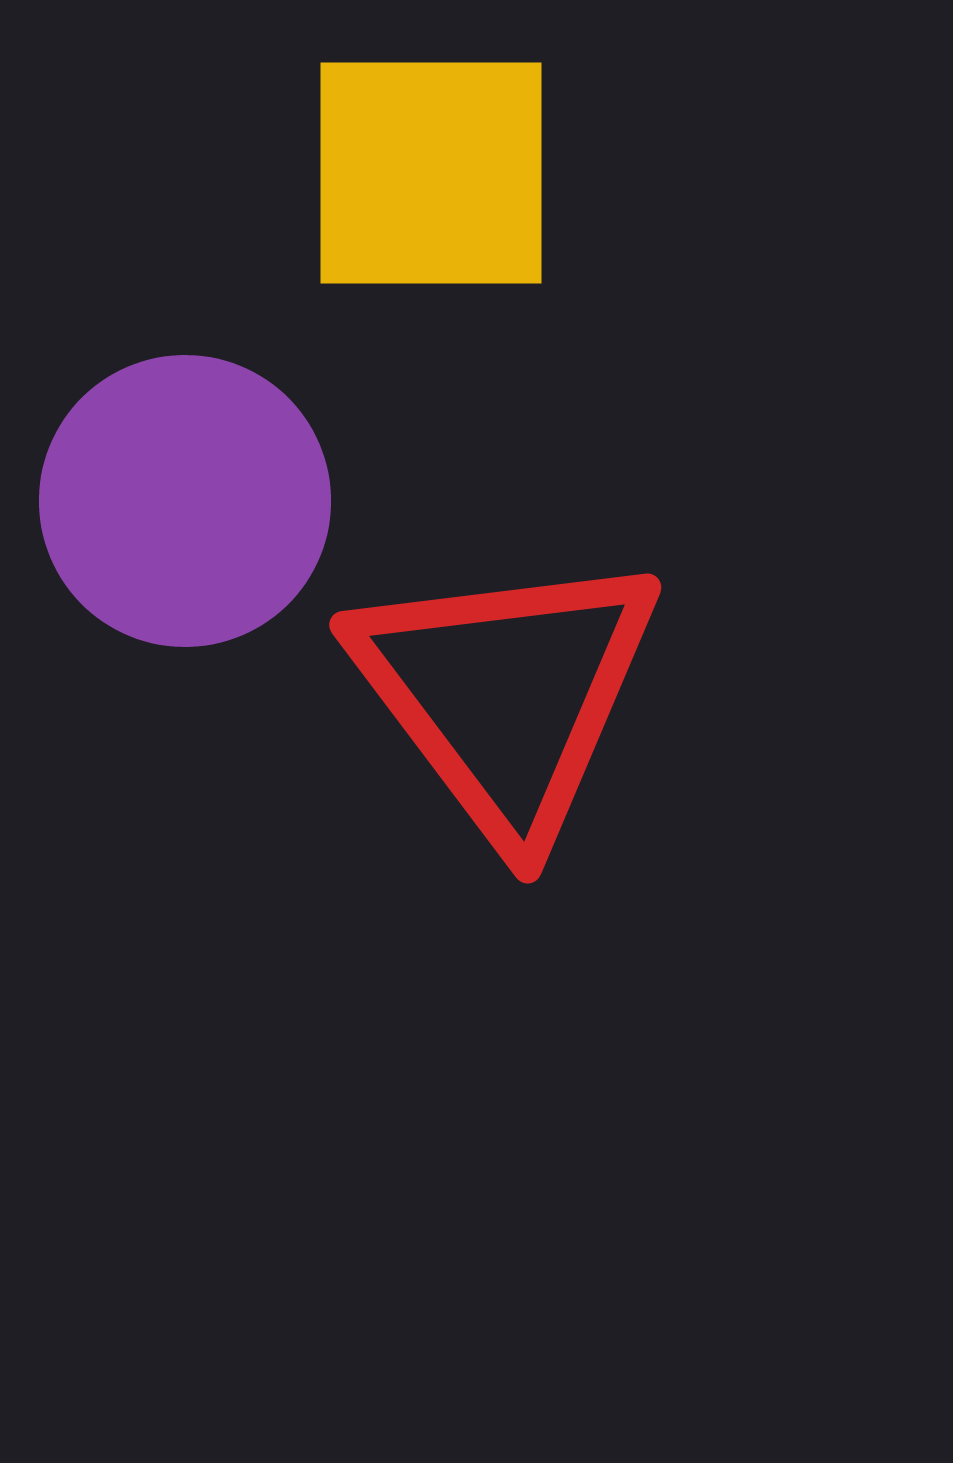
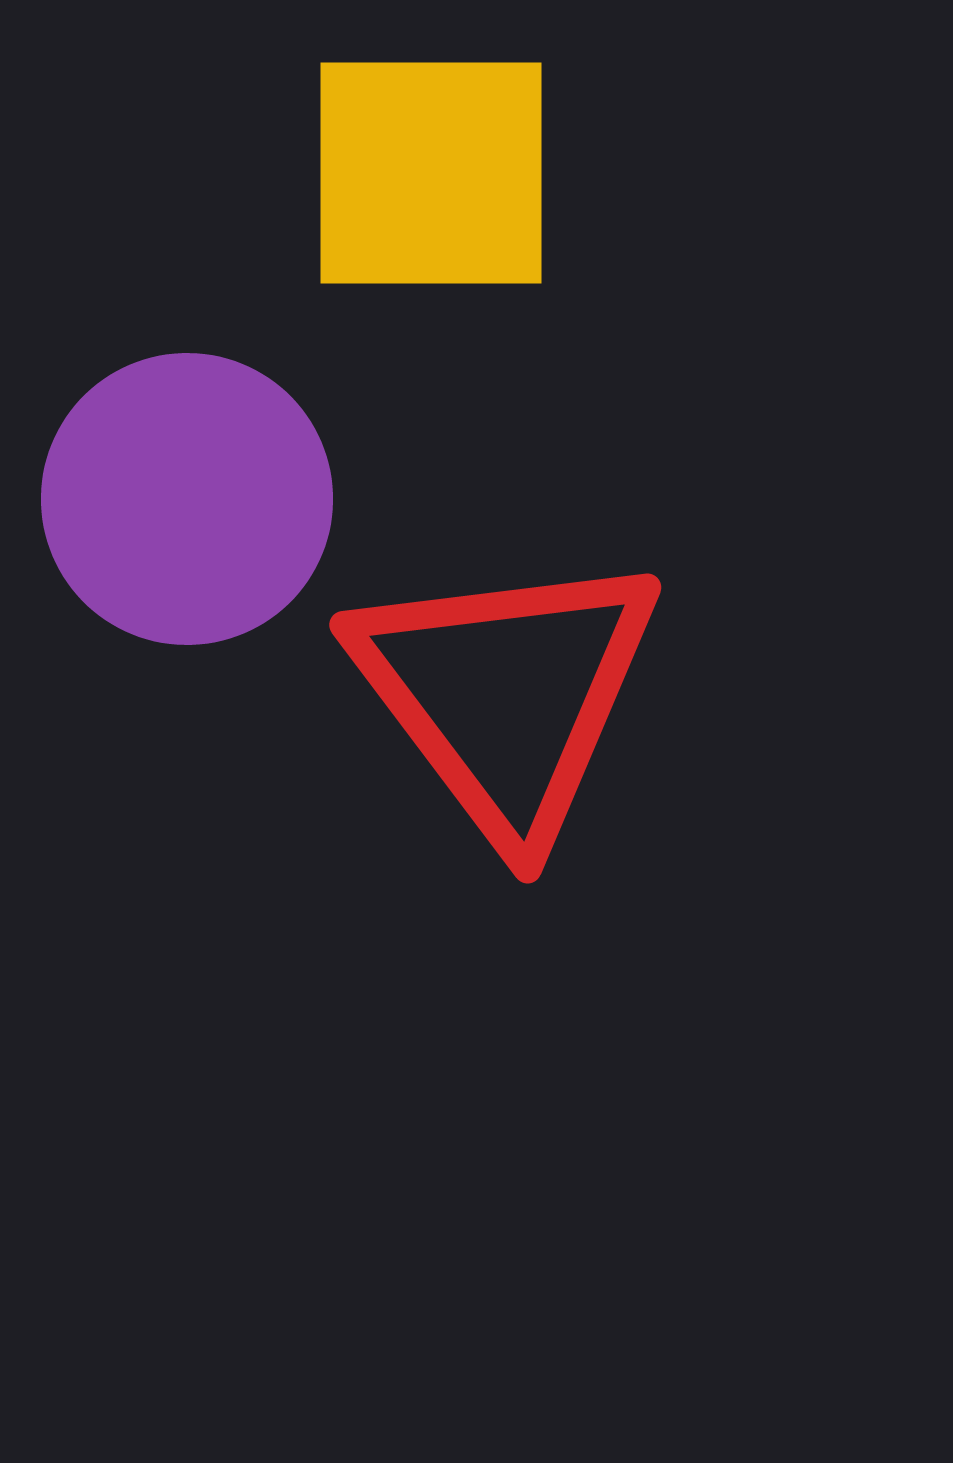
purple circle: moved 2 px right, 2 px up
